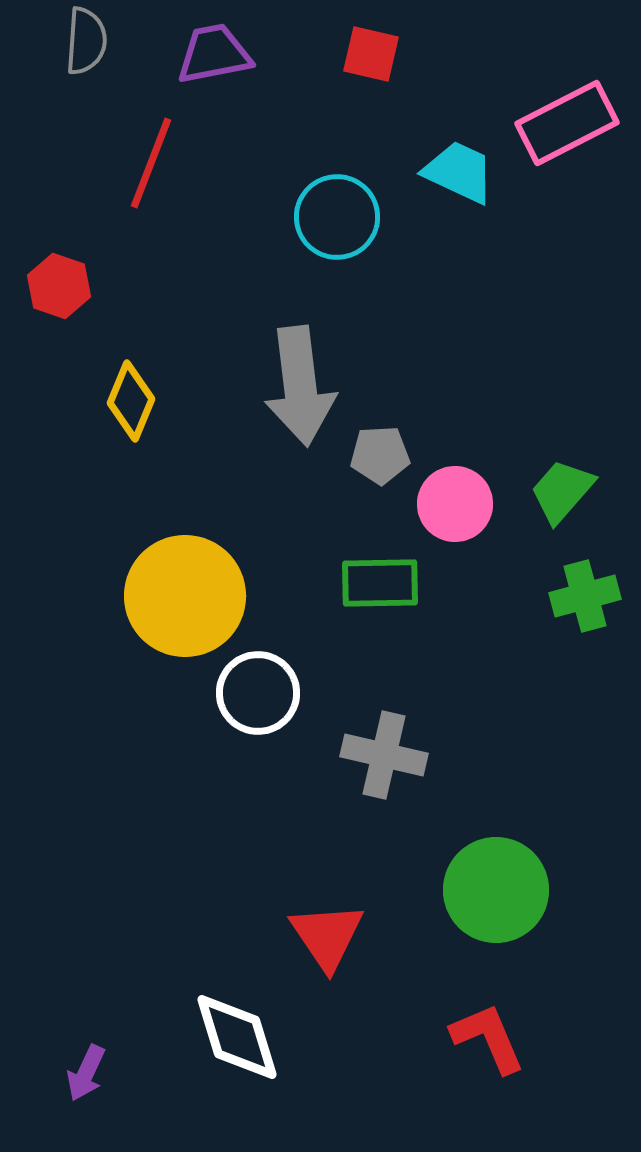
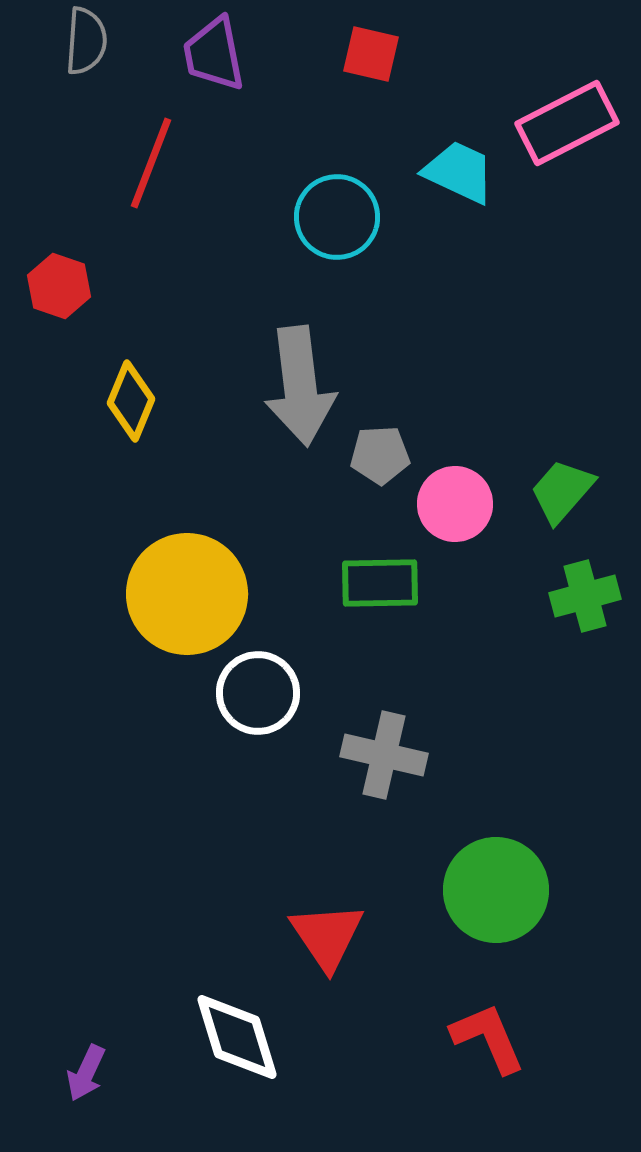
purple trapezoid: rotated 90 degrees counterclockwise
yellow circle: moved 2 px right, 2 px up
